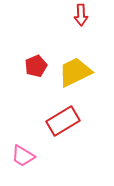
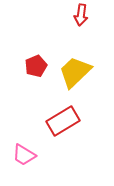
red arrow: rotated 10 degrees clockwise
yellow trapezoid: rotated 18 degrees counterclockwise
pink trapezoid: moved 1 px right, 1 px up
